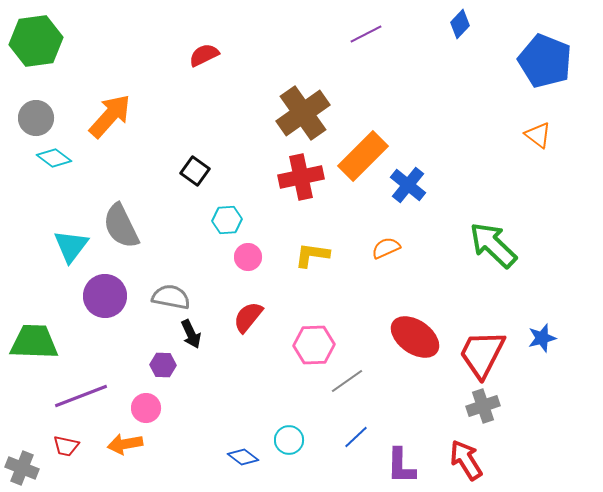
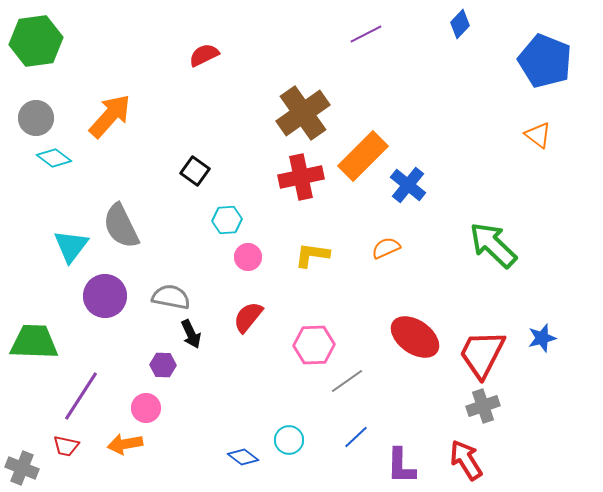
purple line at (81, 396): rotated 36 degrees counterclockwise
